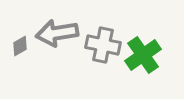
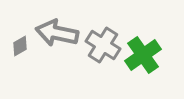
gray arrow: rotated 21 degrees clockwise
gray cross: rotated 20 degrees clockwise
